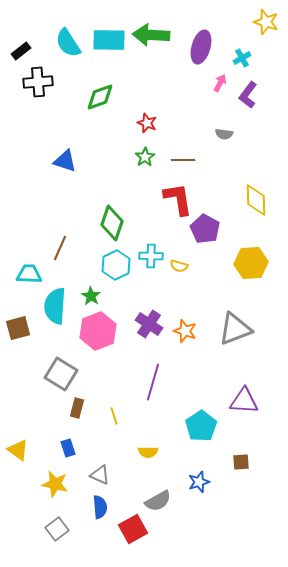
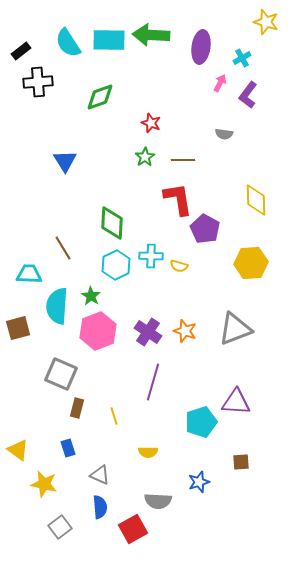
purple ellipse at (201, 47): rotated 8 degrees counterclockwise
red star at (147, 123): moved 4 px right
blue triangle at (65, 161): rotated 40 degrees clockwise
green diamond at (112, 223): rotated 16 degrees counterclockwise
brown line at (60, 248): moved 3 px right; rotated 55 degrees counterclockwise
cyan semicircle at (55, 306): moved 2 px right
purple cross at (149, 324): moved 1 px left, 8 px down
gray square at (61, 374): rotated 8 degrees counterclockwise
purple triangle at (244, 401): moved 8 px left, 1 px down
cyan pentagon at (201, 426): moved 4 px up; rotated 16 degrees clockwise
yellow star at (55, 484): moved 11 px left
gray semicircle at (158, 501): rotated 32 degrees clockwise
gray square at (57, 529): moved 3 px right, 2 px up
